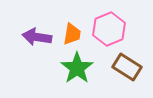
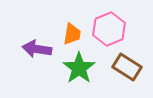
purple arrow: moved 12 px down
green star: moved 2 px right
